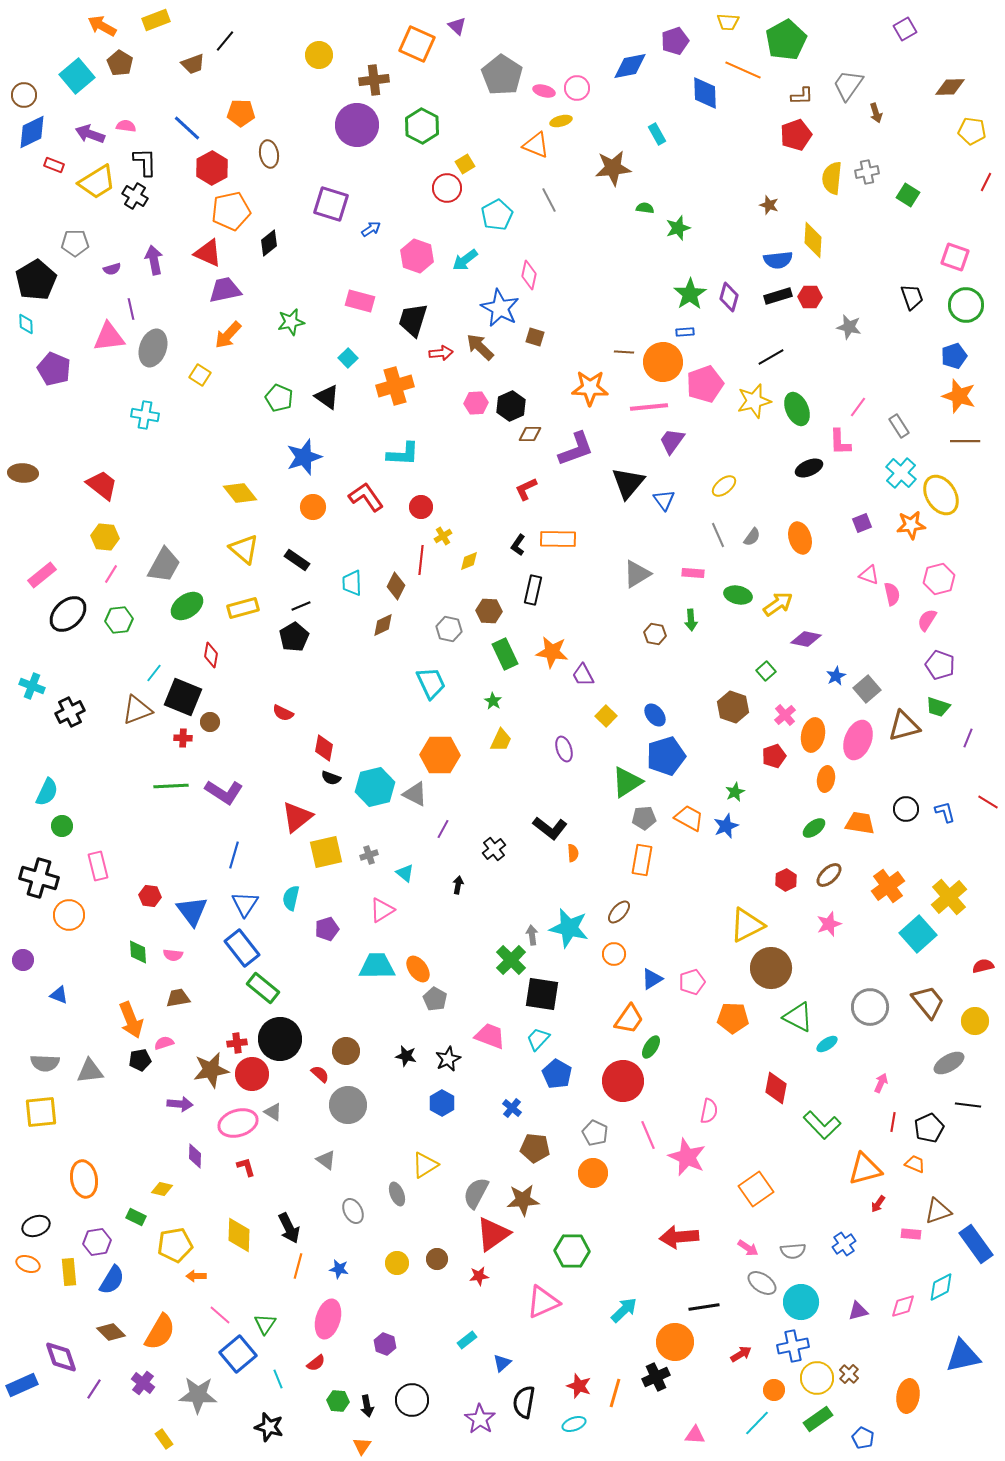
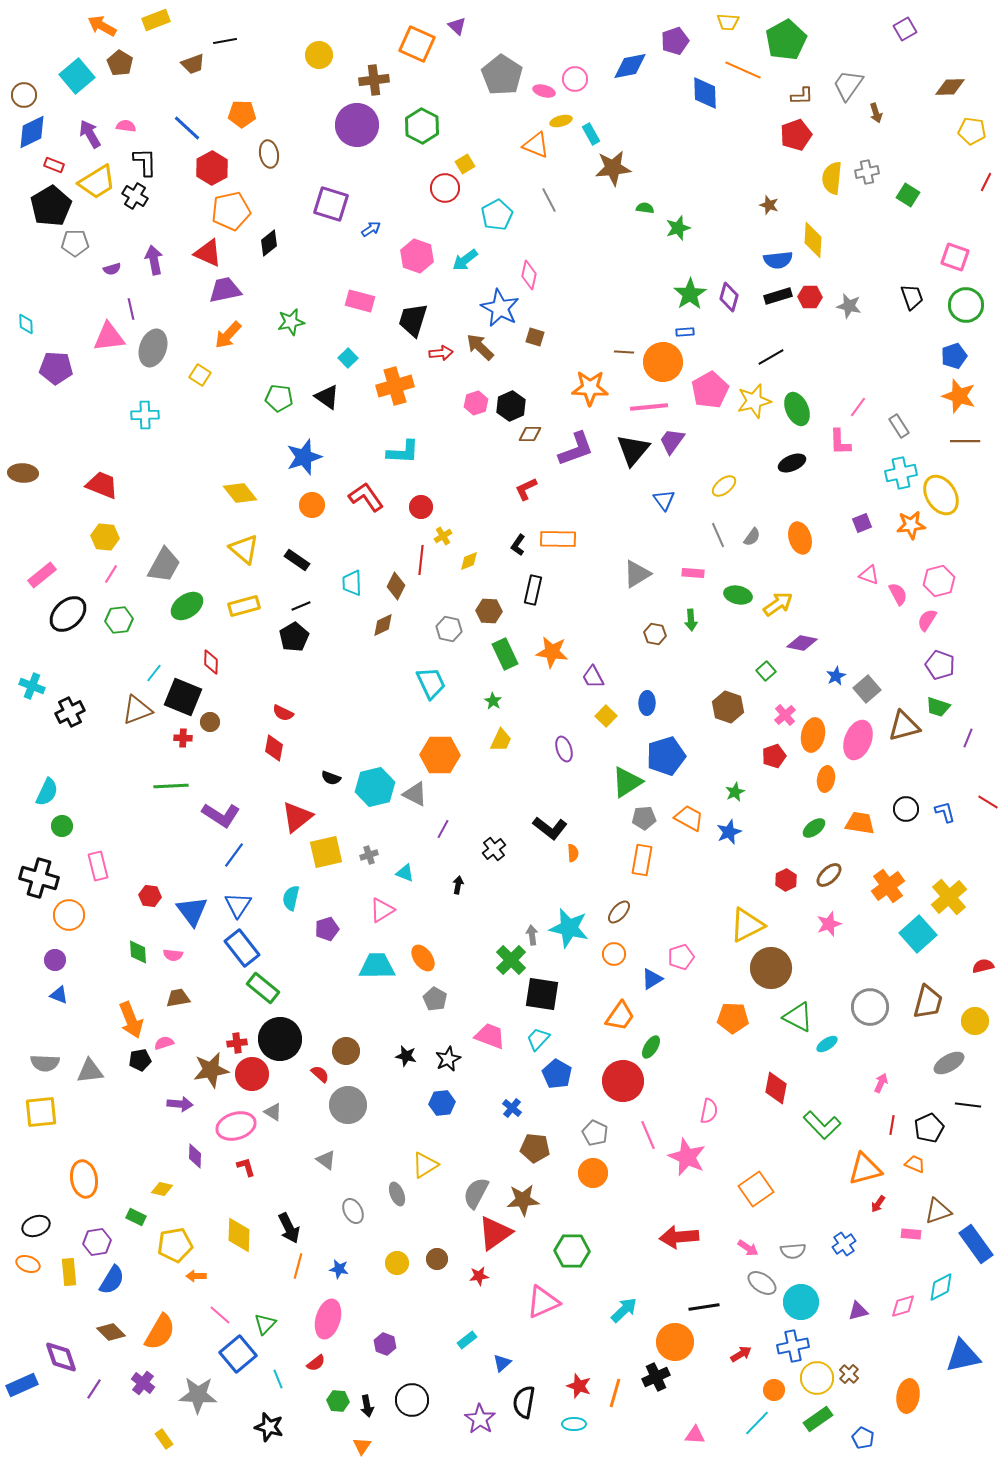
black line at (225, 41): rotated 40 degrees clockwise
pink circle at (577, 88): moved 2 px left, 9 px up
orange pentagon at (241, 113): moved 1 px right, 1 px down
purple arrow at (90, 134): rotated 40 degrees clockwise
cyan rectangle at (657, 134): moved 66 px left
red circle at (447, 188): moved 2 px left
black pentagon at (36, 280): moved 15 px right, 74 px up
gray star at (849, 327): moved 21 px up
purple pentagon at (54, 369): moved 2 px right, 1 px up; rotated 20 degrees counterclockwise
pink pentagon at (705, 384): moved 5 px right, 6 px down; rotated 9 degrees counterclockwise
green pentagon at (279, 398): rotated 16 degrees counterclockwise
pink hexagon at (476, 403): rotated 15 degrees counterclockwise
cyan cross at (145, 415): rotated 12 degrees counterclockwise
cyan L-shape at (403, 454): moved 2 px up
black ellipse at (809, 468): moved 17 px left, 5 px up
cyan cross at (901, 473): rotated 36 degrees clockwise
black triangle at (628, 483): moved 5 px right, 33 px up
red trapezoid at (102, 485): rotated 16 degrees counterclockwise
orange circle at (313, 507): moved 1 px left, 2 px up
pink hexagon at (939, 579): moved 2 px down
pink semicircle at (892, 594): moved 6 px right; rotated 15 degrees counterclockwise
yellow rectangle at (243, 608): moved 1 px right, 2 px up
purple diamond at (806, 639): moved 4 px left, 4 px down
red diamond at (211, 655): moved 7 px down; rotated 10 degrees counterclockwise
purple trapezoid at (583, 675): moved 10 px right, 2 px down
brown hexagon at (733, 707): moved 5 px left
blue ellipse at (655, 715): moved 8 px left, 12 px up; rotated 40 degrees clockwise
red diamond at (324, 748): moved 50 px left
purple L-shape at (224, 792): moved 3 px left, 23 px down
blue star at (726, 826): moved 3 px right, 6 px down
blue line at (234, 855): rotated 20 degrees clockwise
cyan triangle at (405, 873): rotated 18 degrees counterclockwise
blue triangle at (245, 904): moved 7 px left, 1 px down
purple circle at (23, 960): moved 32 px right
orange ellipse at (418, 969): moved 5 px right, 11 px up
pink pentagon at (692, 982): moved 11 px left, 25 px up
brown trapezoid at (928, 1002): rotated 54 degrees clockwise
orange trapezoid at (629, 1019): moved 9 px left, 3 px up
blue hexagon at (442, 1103): rotated 25 degrees clockwise
red line at (893, 1122): moved 1 px left, 3 px down
pink ellipse at (238, 1123): moved 2 px left, 3 px down
red triangle at (493, 1234): moved 2 px right, 1 px up
green triangle at (265, 1324): rotated 10 degrees clockwise
cyan ellipse at (574, 1424): rotated 20 degrees clockwise
